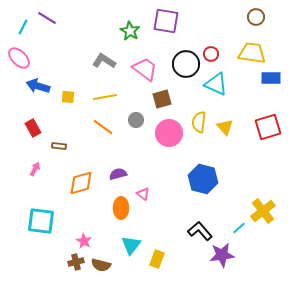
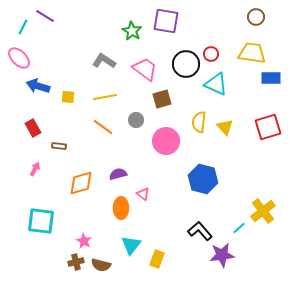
purple line at (47, 18): moved 2 px left, 2 px up
green star at (130, 31): moved 2 px right
pink circle at (169, 133): moved 3 px left, 8 px down
